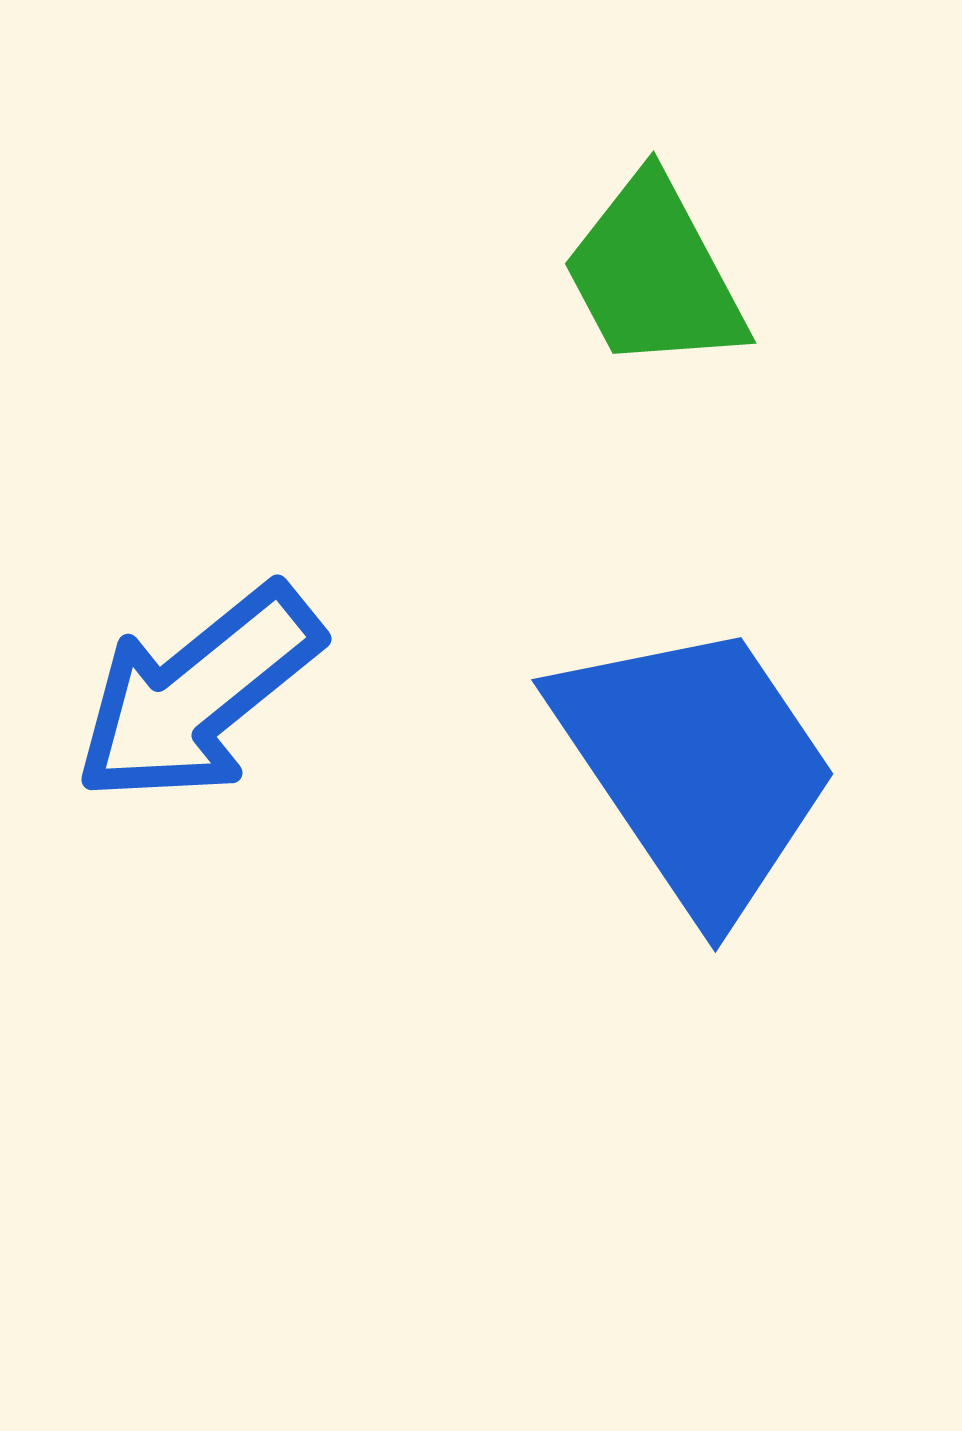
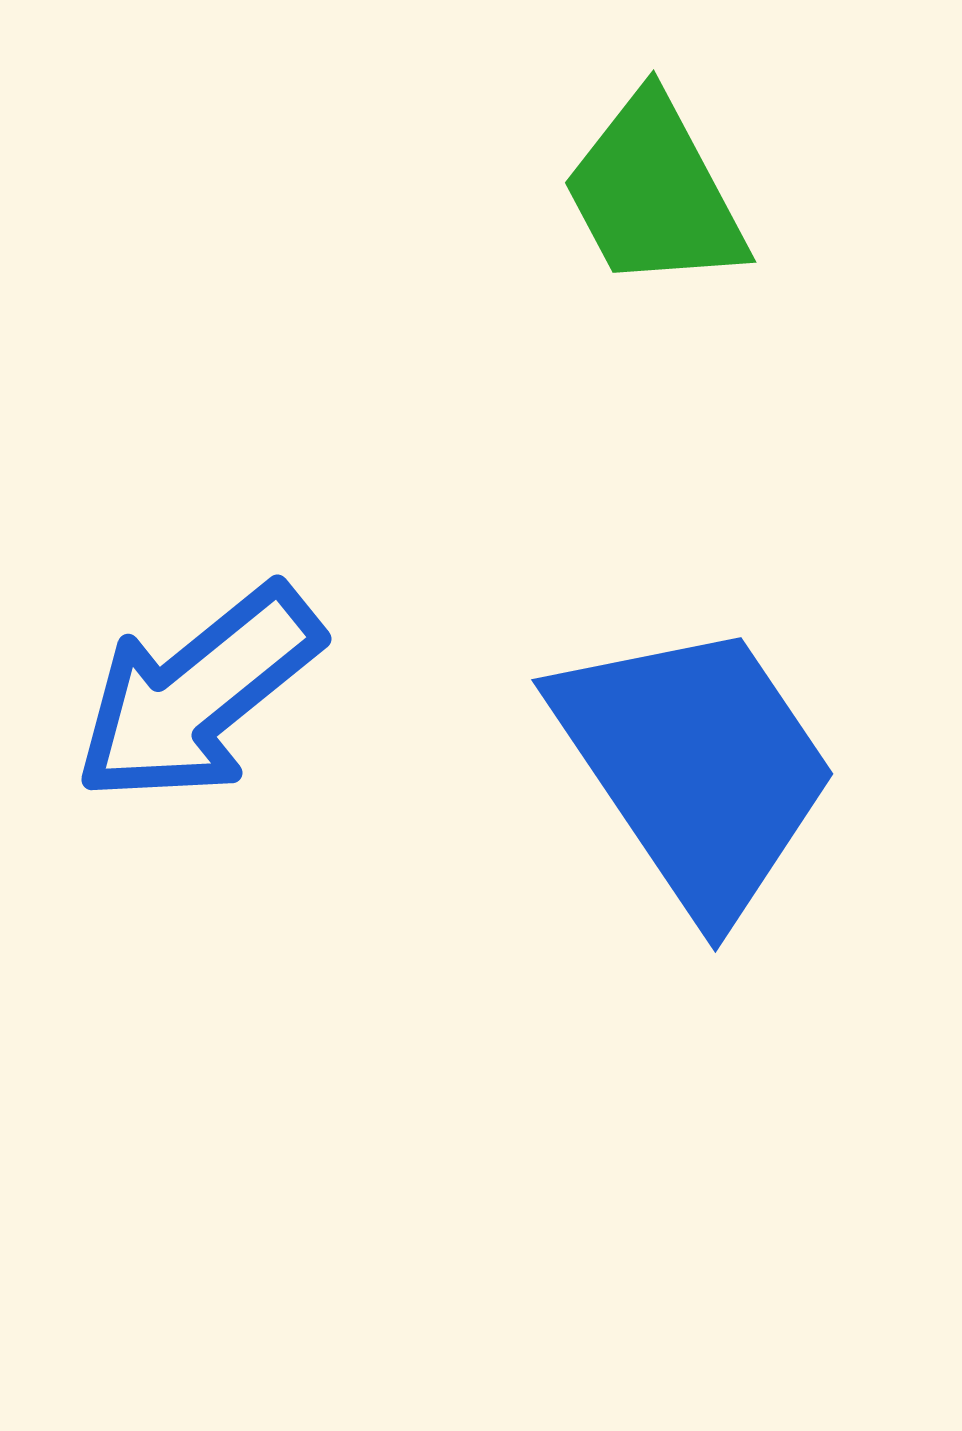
green trapezoid: moved 81 px up
